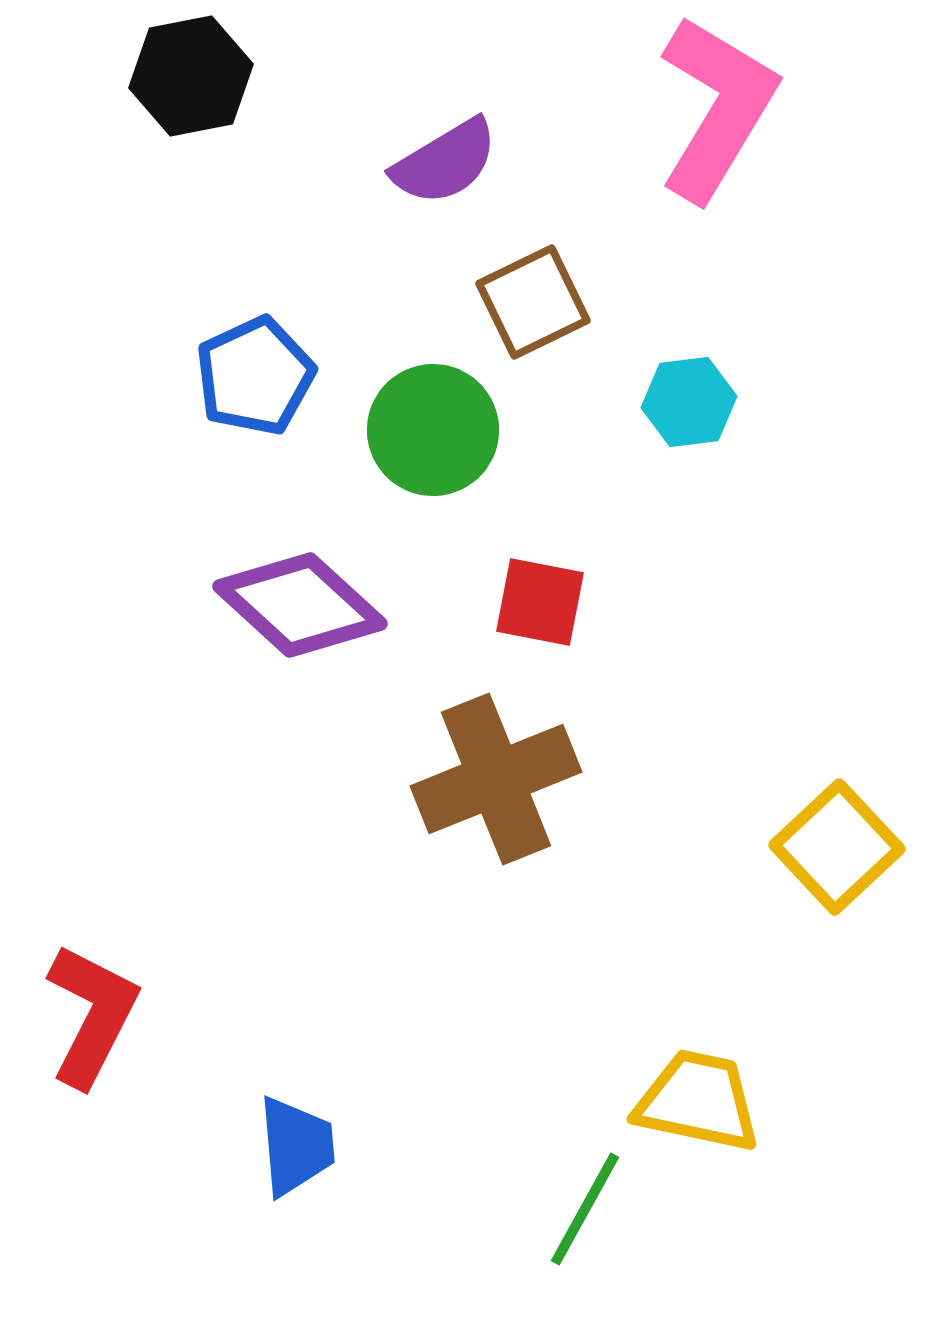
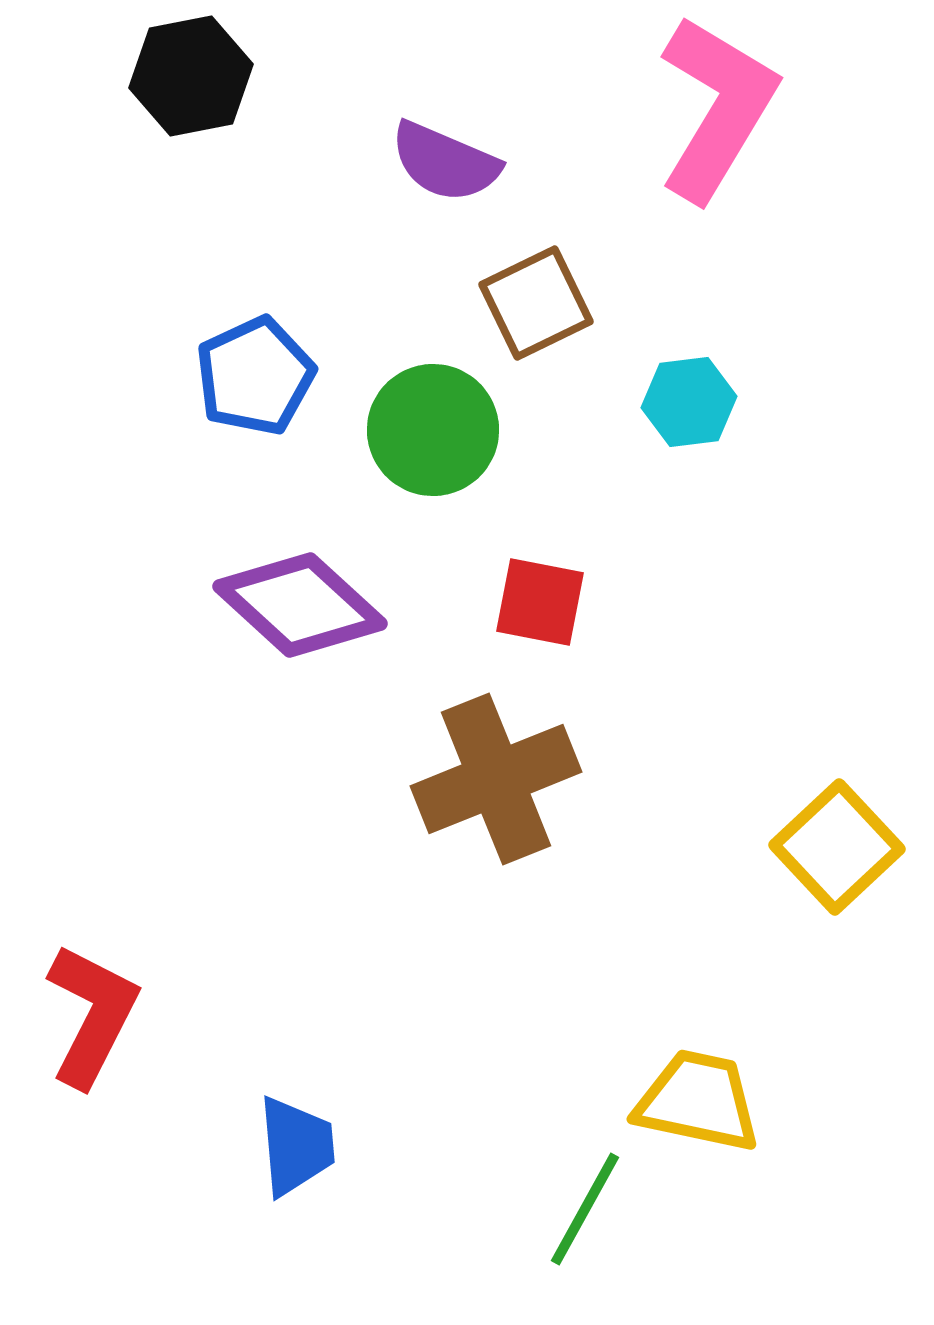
purple semicircle: rotated 54 degrees clockwise
brown square: moved 3 px right, 1 px down
